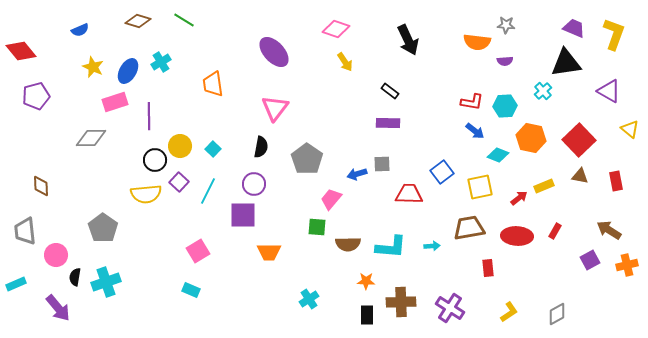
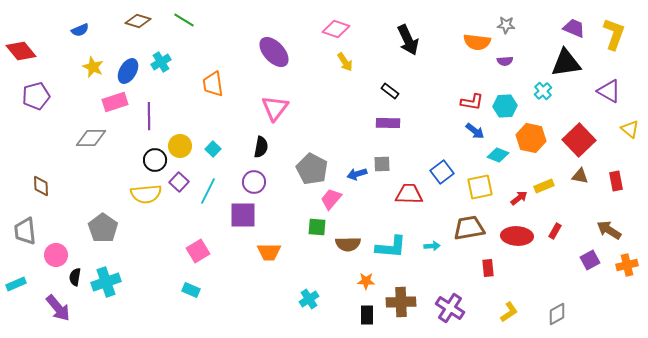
gray pentagon at (307, 159): moved 5 px right, 10 px down; rotated 8 degrees counterclockwise
purple circle at (254, 184): moved 2 px up
